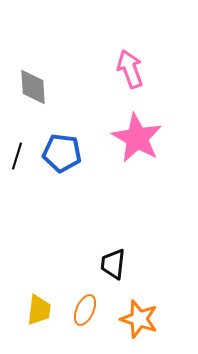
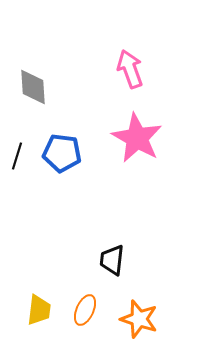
black trapezoid: moved 1 px left, 4 px up
